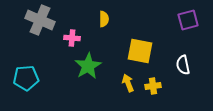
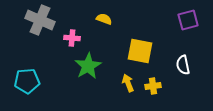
yellow semicircle: rotated 70 degrees counterclockwise
cyan pentagon: moved 1 px right, 3 px down
